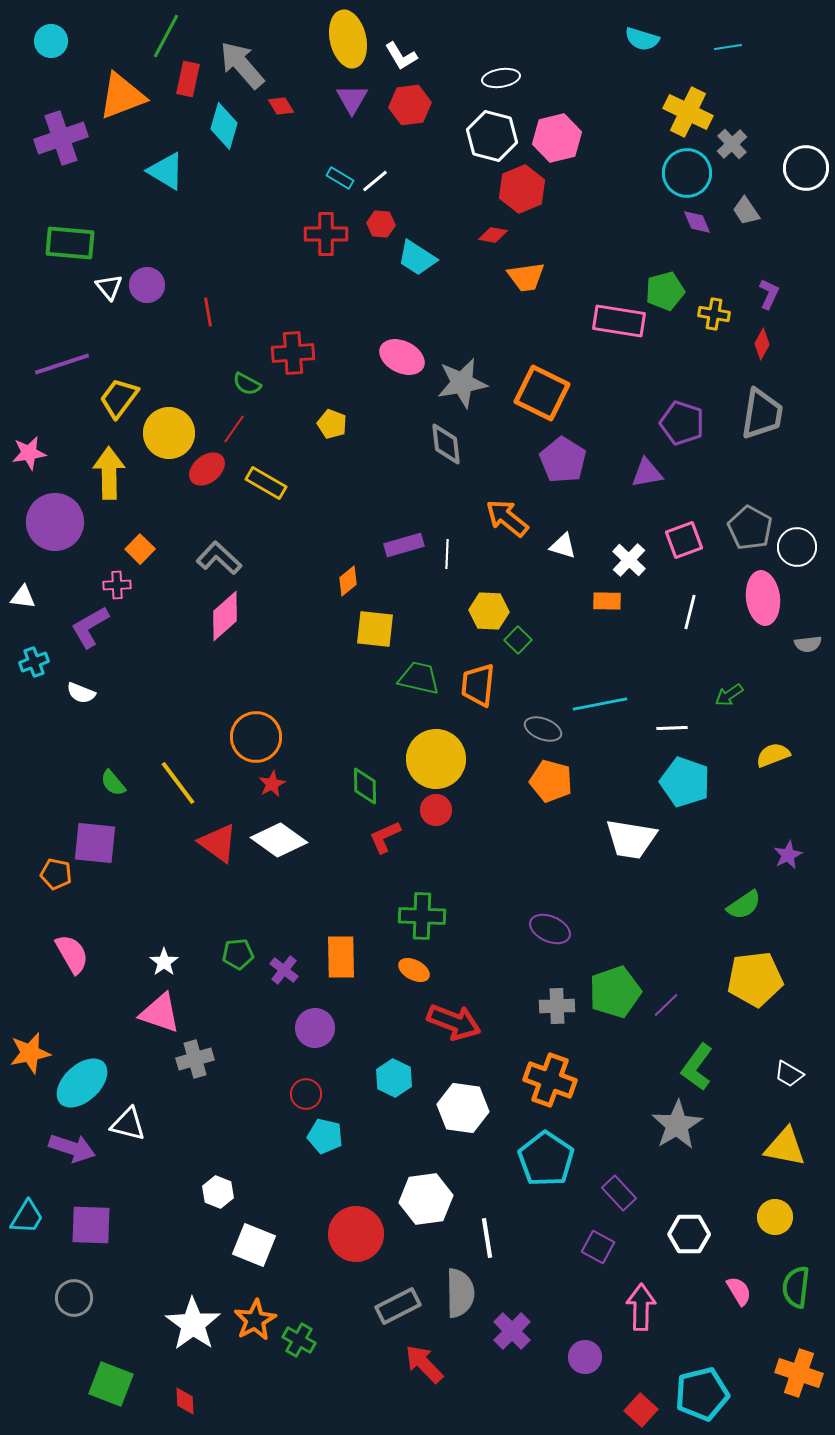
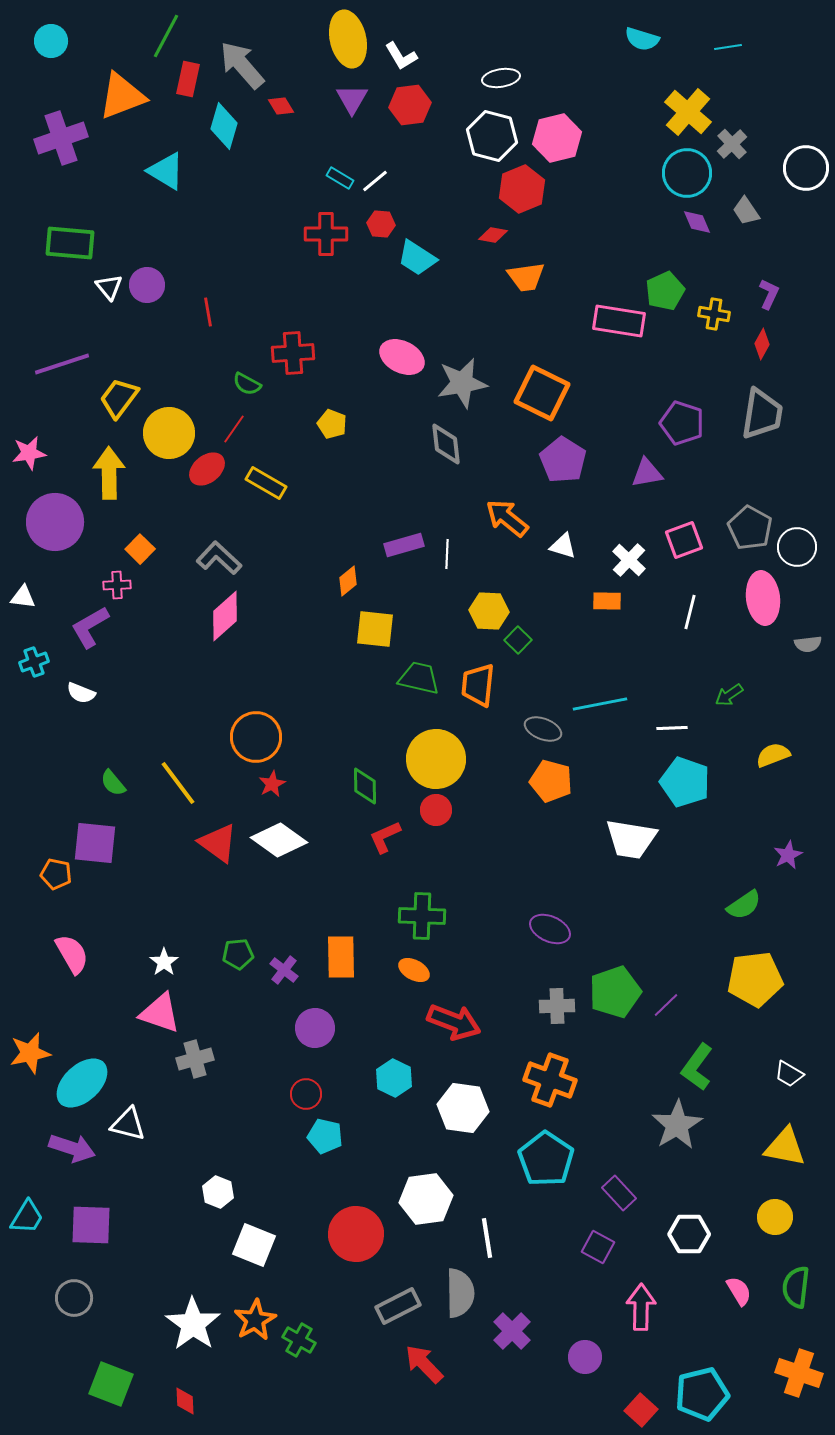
yellow cross at (688, 112): rotated 15 degrees clockwise
green pentagon at (665, 291): rotated 9 degrees counterclockwise
